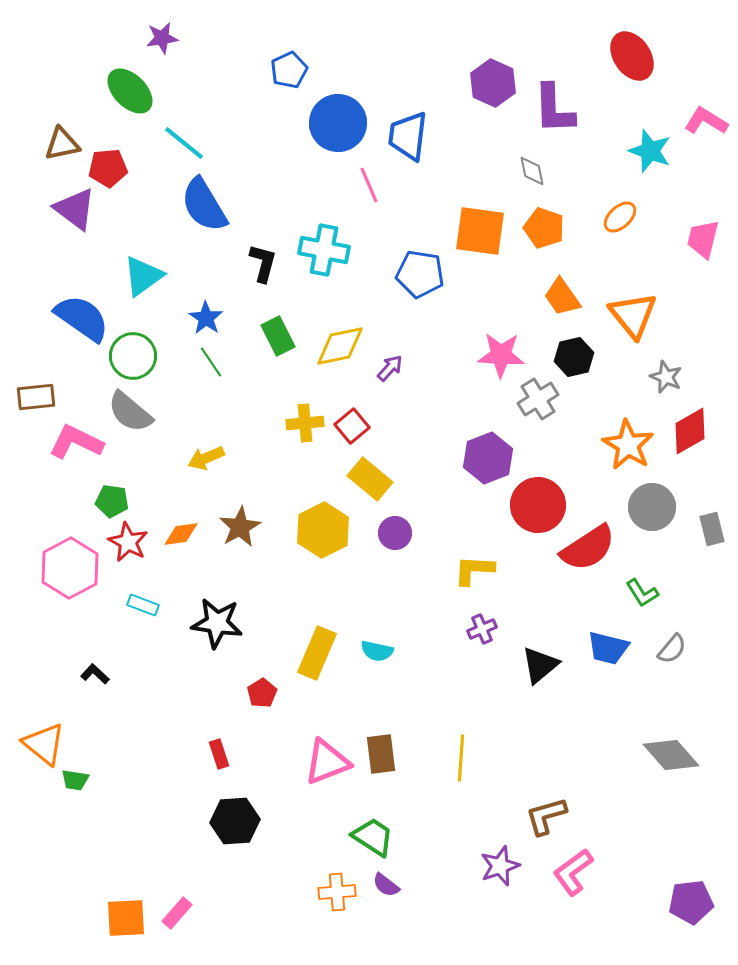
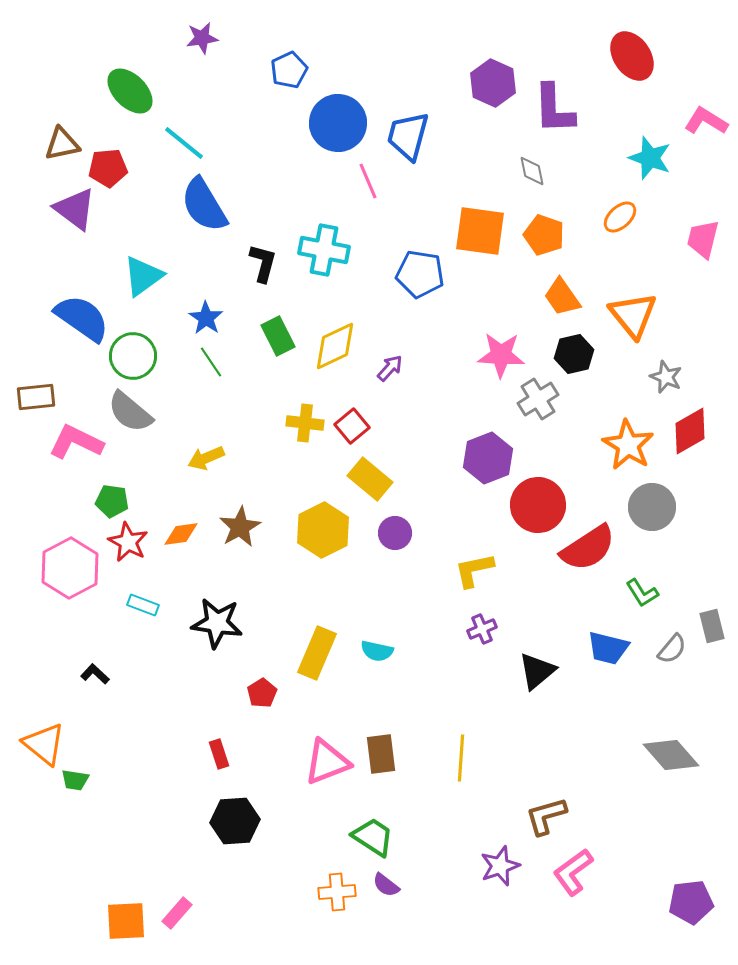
purple star at (162, 38): moved 40 px right
blue trapezoid at (408, 136): rotated 8 degrees clockwise
cyan star at (650, 151): moved 7 px down
pink line at (369, 185): moved 1 px left, 4 px up
orange pentagon at (544, 228): moved 7 px down
yellow diamond at (340, 346): moved 5 px left; rotated 14 degrees counterclockwise
black hexagon at (574, 357): moved 3 px up
yellow cross at (305, 423): rotated 12 degrees clockwise
gray rectangle at (712, 529): moved 97 px down
yellow L-shape at (474, 570): rotated 15 degrees counterclockwise
black triangle at (540, 665): moved 3 px left, 6 px down
orange square at (126, 918): moved 3 px down
